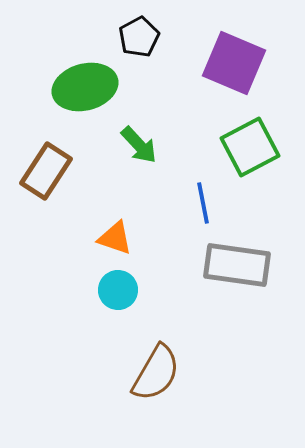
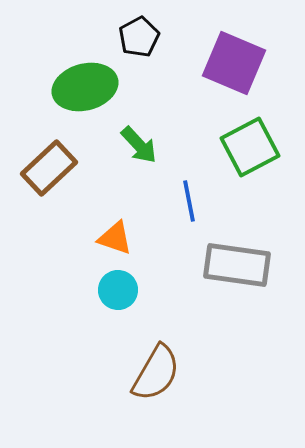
brown rectangle: moved 3 px right, 3 px up; rotated 14 degrees clockwise
blue line: moved 14 px left, 2 px up
